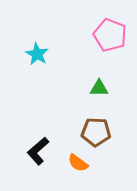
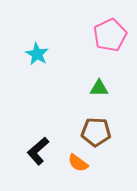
pink pentagon: rotated 24 degrees clockwise
